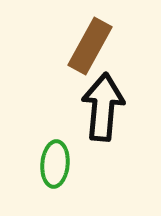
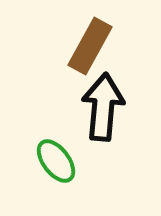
green ellipse: moved 1 px right, 3 px up; rotated 42 degrees counterclockwise
